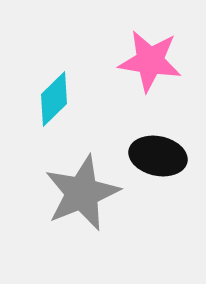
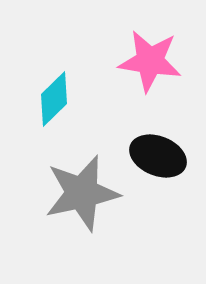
black ellipse: rotated 10 degrees clockwise
gray star: rotated 10 degrees clockwise
